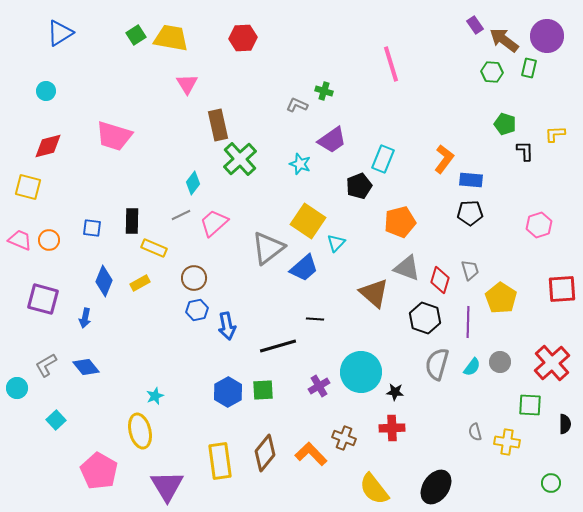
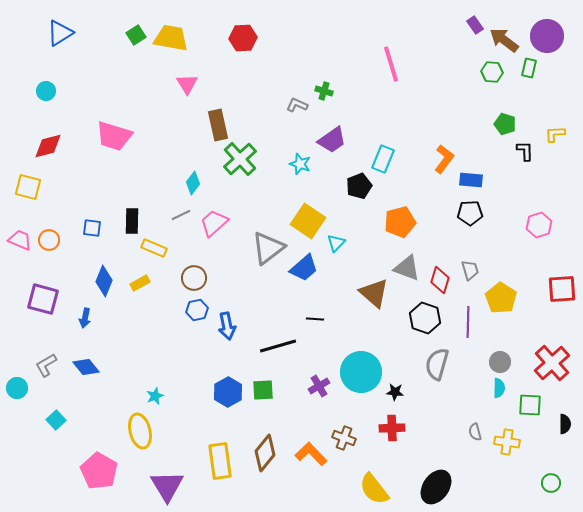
cyan semicircle at (472, 367): moved 27 px right, 21 px down; rotated 36 degrees counterclockwise
